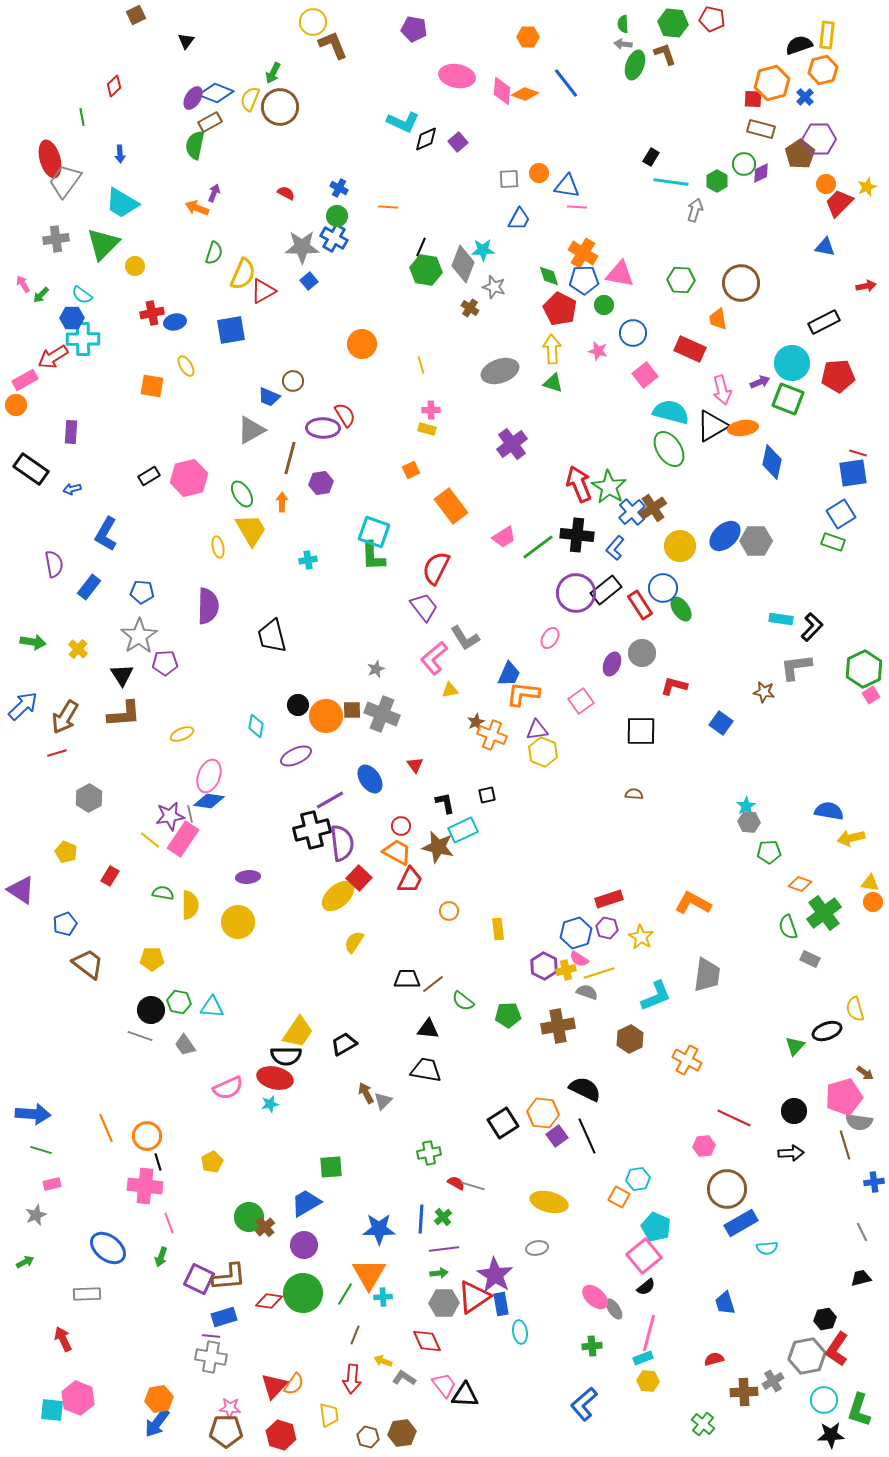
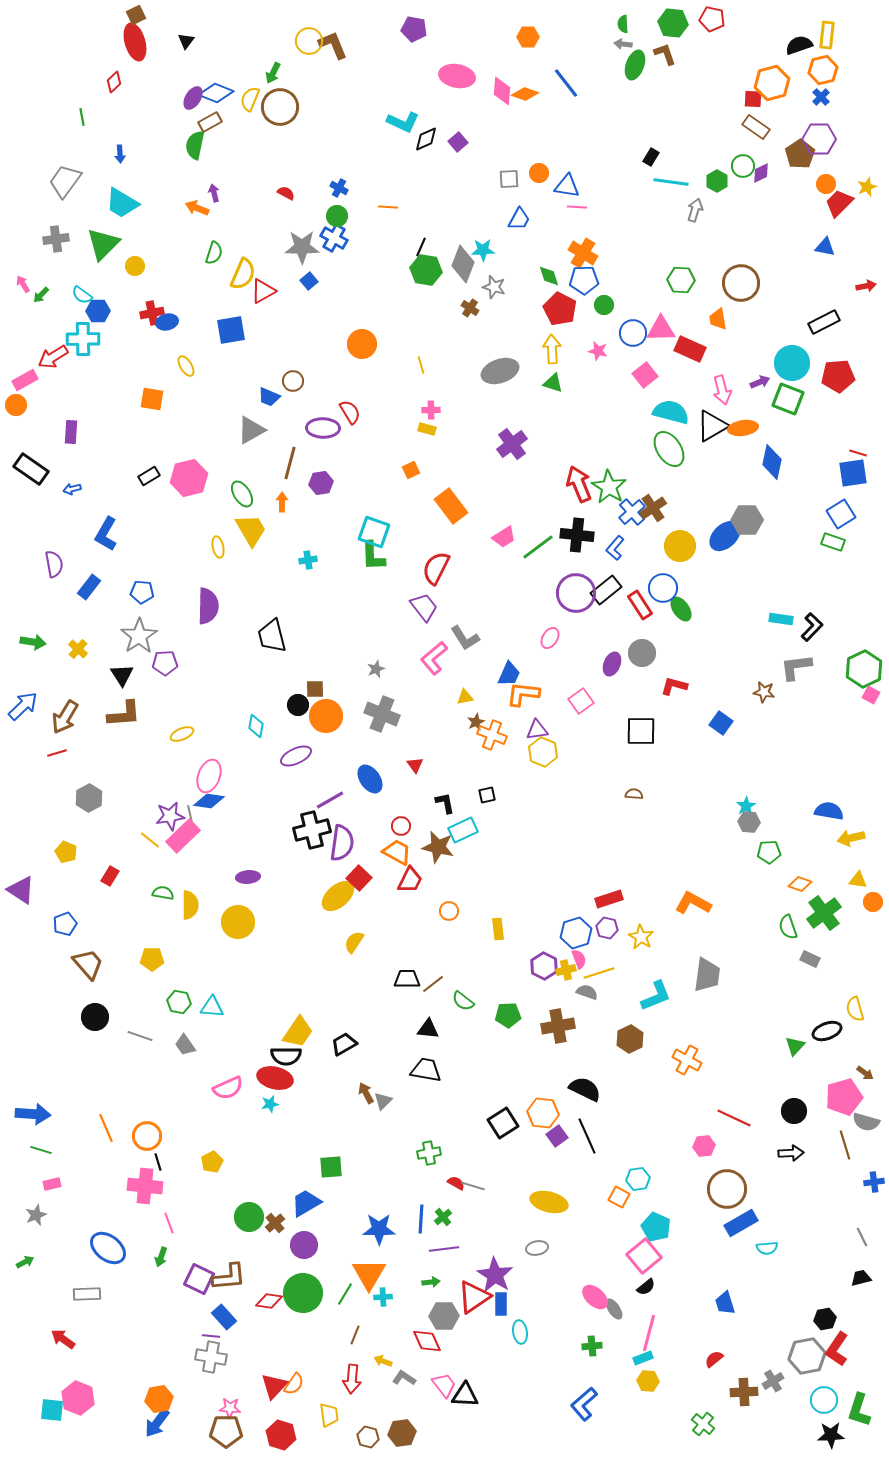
yellow circle at (313, 22): moved 4 px left, 19 px down
red diamond at (114, 86): moved 4 px up
blue cross at (805, 97): moved 16 px right
brown rectangle at (761, 129): moved 5 px left, 2 px up; rotated 20 degrees clockwise
red ellipse at (50, 159): moved 85 px right, 117 px up
green circle at (744, 164): moved 1 px left, 2 px down
purple arrow at (214, 193): rotated 36 degrees counterclockwise
pink triangle at (620, 274): moved 41 px right, 55 px down; rotated 12 degrees counterclockwise
blue hexagon at (72, 318): moved 26 px right, 7 px up
blue ellipse at (175, 322): moved 8 px left
orange square at (152, 386): moved 13 px down
red semicircle at (345, 415): moved 5 px right, 3 px up
brown line at (290, 458): moved 5 px down
gray hexagon at (756, 541): moved 9 px left, 21 px up
yellow triangle at (450, 690): moved 15 px right, 7 px down
pink square at (871, 695): rotated 30 degrees counterclockwise
brown square at (352, 710): moved 37 px left, 21 px up
pink rectangle at (183, 839): moved 3 px up; rotated 12 degrees clockwise
purple semicircle at (342, 843): rotated 15 degrees clockwise
yellow triangle at (870, 883): moved 12 px left, 3 px up
pink semicircle at (579, 959): rotated 144 degrees counterclockwise
brown trapezoid at (88, 964): rotated 12 degrees clockwise
black circle at (151, 1010): moved 56 px left, 7 px down
gray semicircle at (859, 1122): moved 7 px right; rotated 8 degrees clockwise
brown cross at (265, 1227): moved 10 px right, 4 px up
gray line at (862, 1232): moved 5 px down
green arrow at (439, 1273): moved 8 px left, 9 px down
gray hexagon at (444, 1303): moved 13 px down
blue rectangle at (501, 1304): rotated 10 degrees clockwise
blue rectangle at (224, 1317): rotated 65 degrees clockwise
red arrow at (63, 1339): rotated 30 degrees counterclockwise
red semicircle at (714, 1359): rotated 24 degrees counterclockwise
